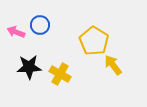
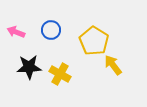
blue circle: moved 11 px right, 5 px down
